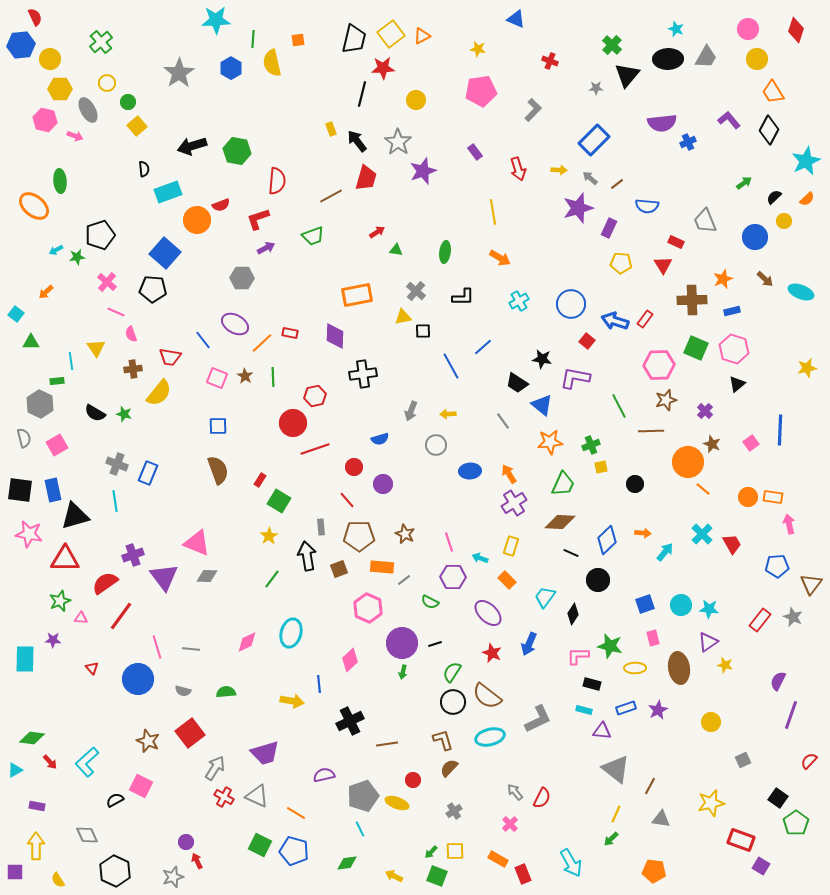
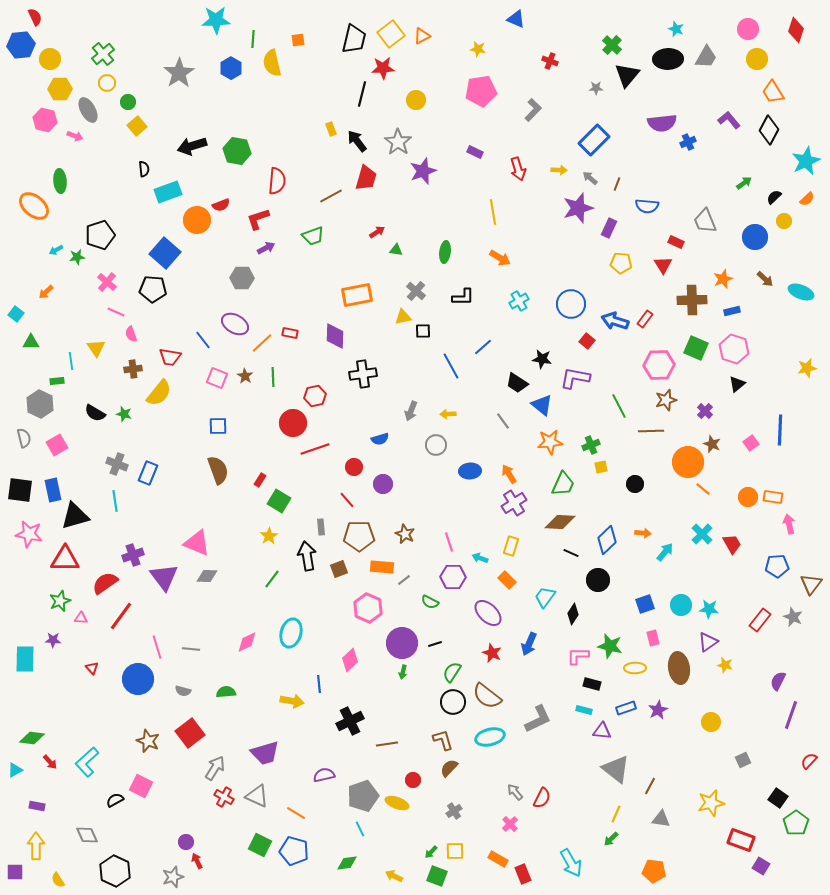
green cross at (101, 42): moved 2 px right, 12 px down
purple rectangle at (475, 152): rotated 28 degrees counterclockwise
brown line at (617, 184): rotated 32 degrees counterclockwise
